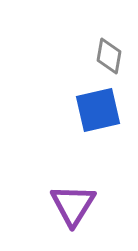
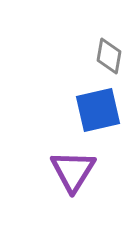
purple triangle: moved 34 px up
